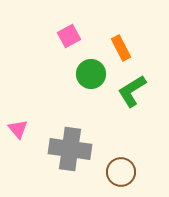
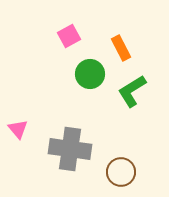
green circle: moved 1 px left
